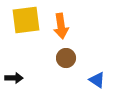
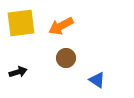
yellow square: moved 5 px left, 3 px down
orange arrow: rotated 70 degrees clockwise
black arrow: moved 4 px right, 6 px up; rotated 18 degrees counterclockwise
